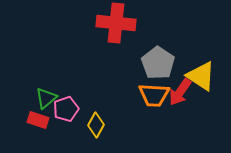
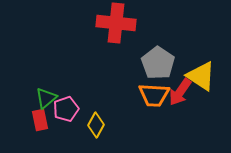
red rectangle: moved 2 px right; rotated 60 degrees clockwise
